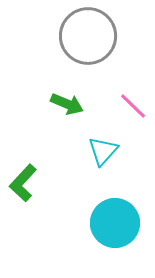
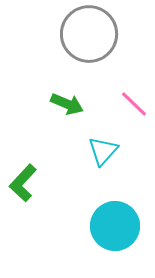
gray circle: moved 1 px right, 2 px up
pink line: moved 1 px right, 2 px up
cyan circle: moved 3 px down
